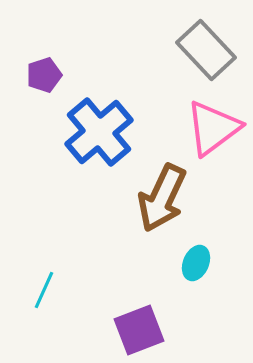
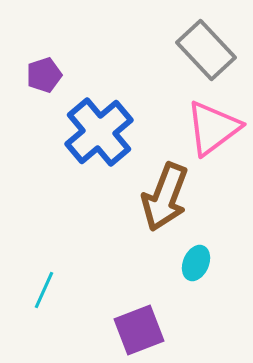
brown arrow: moved 3 px right, 1 px up; rotated 4 degrees counterclockwise
